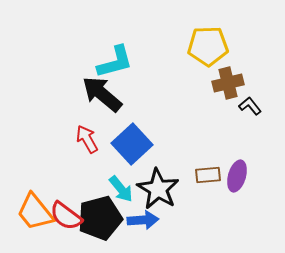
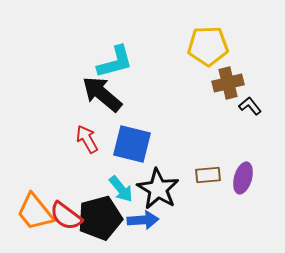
blue square: rotated 33 degrees counterclockwise
purple ellipse: moved 6 px right, 2 px down
